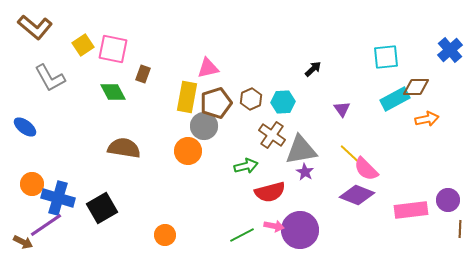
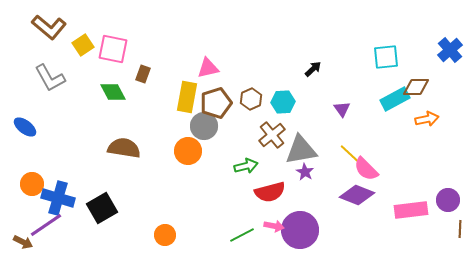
brown L-shape at (35, 27): moved 14 px right
brown cross at (272, 135): rotated 16 degrees clockwise
